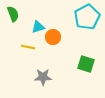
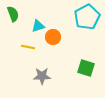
cyan triangle: moved 1 px up
green square: moved 4 px down
gray star: moved 1 px left, 1 px up
